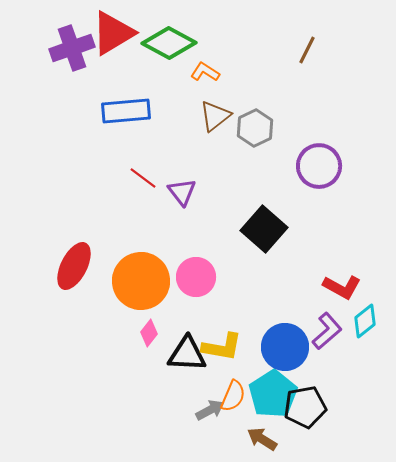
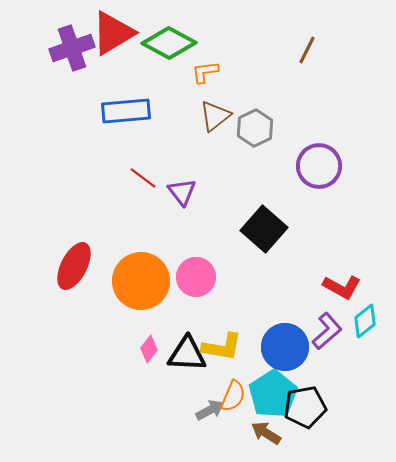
orange L-shape: rotated 40 degrees counterclockwise
pink diamond: moved 16 px down
brown arrow: moved 4 px right, 6 px up
